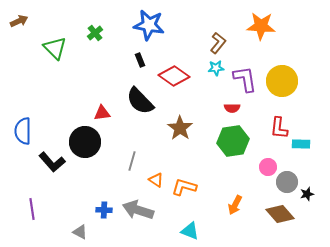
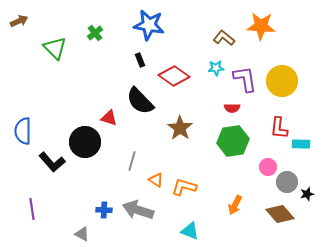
brown L-shape: moved 6 px right, 5 px up; rotated 90 degrees counterclockwise
red triangle: moved 7 px right, 5 px down; rotated 24 degrees clockwise
gray triangle: moved 2 px right, 2 px down
